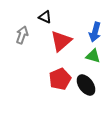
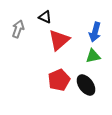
gray arrow: moved 4 px left, 6 px up
red triangle: moved 2 px left, 1 px up
green triangle: rotated 28 degrees counterclockwise
red pentagon: moved 1 px left, 1 px down
